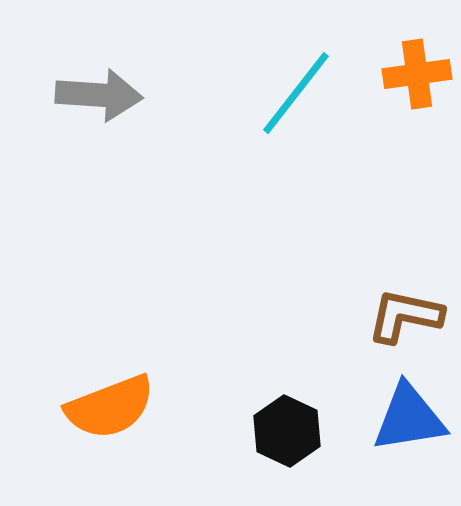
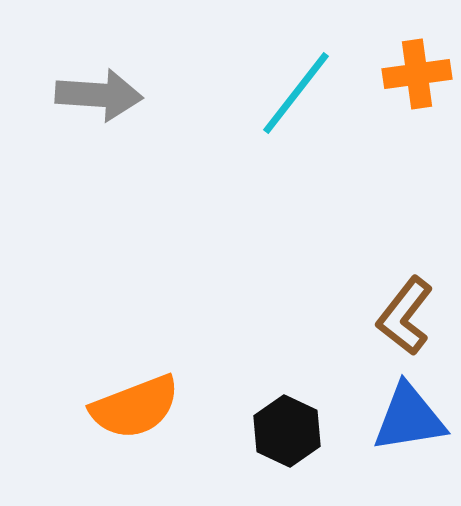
brown L-shape: rotated 64 degrees counterclockwise
orange semicircle: moved 25 px right
